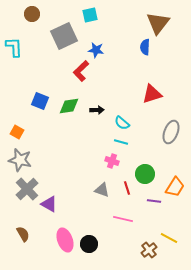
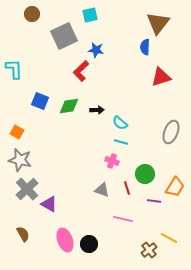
cyan L-shape: moved 22 px down
red triangle: moved 9 px right, 17 px up
cyan semicircle: moved 2 px left
